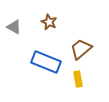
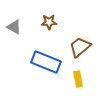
brown star: rotated 28 degrees counterclockwise
brown trapezoid: moved 1 px left, 2 px up
